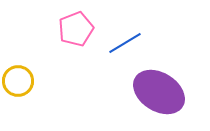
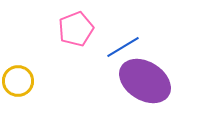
blue line: moved 2 px left, 4 px down
purple ellipse: moved 14 px left, 11 px up
